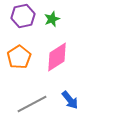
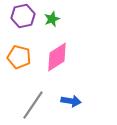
orange pentagon: rotated 25 degrees counterclockwise
blue arrow: moved 1 px right, 1 px down; rotated 42 degrees counterclockwise
gray line: moved 1 px right, 1 px down; rotated 28 degrees counterclockwise
